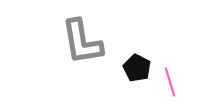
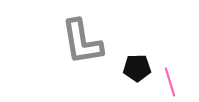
black pentagon: rotated 28 degrees counterclockwise
